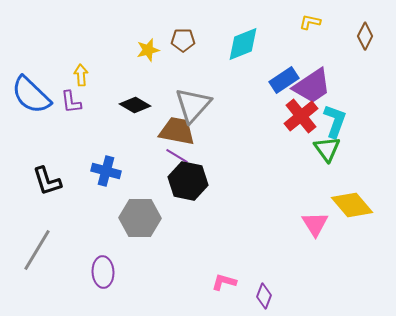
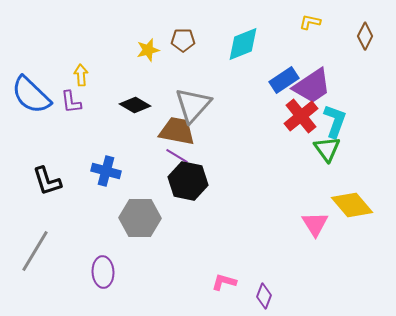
gray line: moved 2 px left, 1 px down
